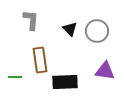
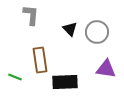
gray L-shape: moved 5 px up
gray circle: moved 1 px down
purple triangle: moved 1 px right, 2 px up
green line: rotated 24 degrees clockwise
